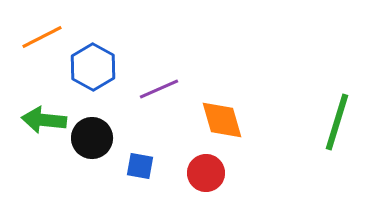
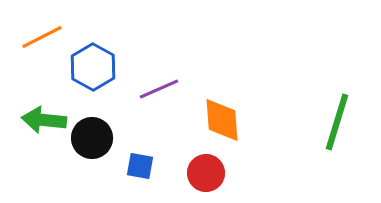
orange diamond: rotated 12 degrees clockwise
